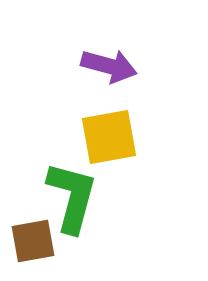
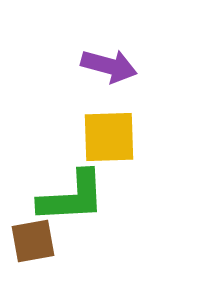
yellow square: rotated 8 degrees clockwise
green L-shape: rotated 72 degrees clockwise
